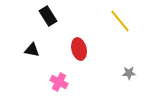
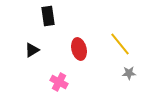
black rectangle: rotated 24 degrees clockwise
yellow line: moved 23 px down
black triangle: rotated 42 degrees counterclockwise
